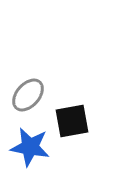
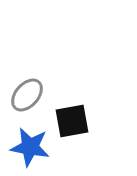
gray ellipse: moved 1 px left
